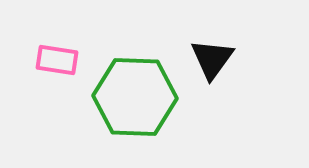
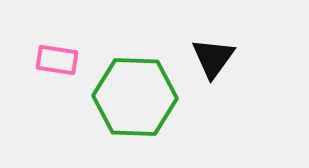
black triangle: moved 1 px right, 1 px up
